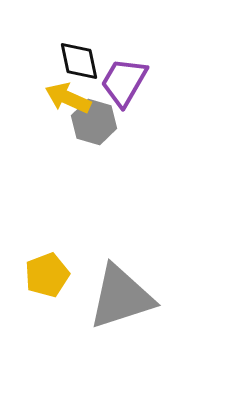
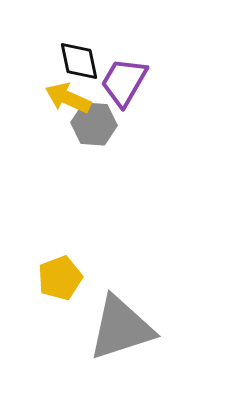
gray hexagon: moved 2 px down; rotated 12 degrees counterclockwise
yellow pentagon: moved 13 px right, 3 px down
gray triangle: moved 31 px down
